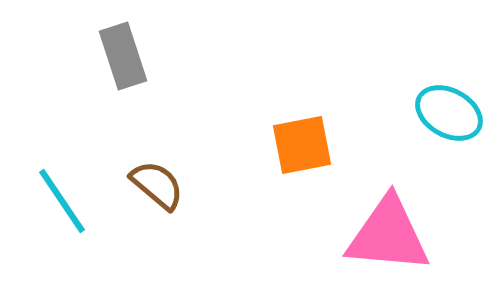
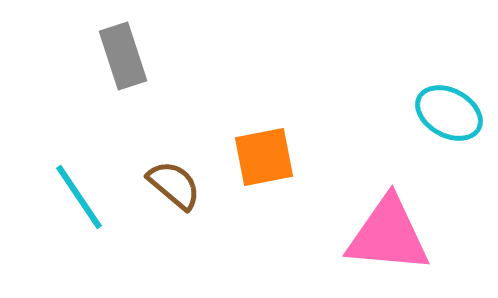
orange square: moved 38 px left, 12 px down
brown semicircle: moved 17 px right
cyan line: moved 17 px right, 4 px up
